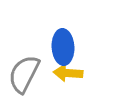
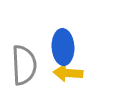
gray semicircle: moved 9 px up; rotated 150 degrees clockwise
